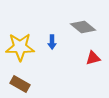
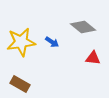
blue arrow: rotated 56 degrees counterclockwise
yellow star: moved 1 px right, 5 px up; rotated 8 degrees counterclockwise
red triangle: rotated 21 degrees clockwise
